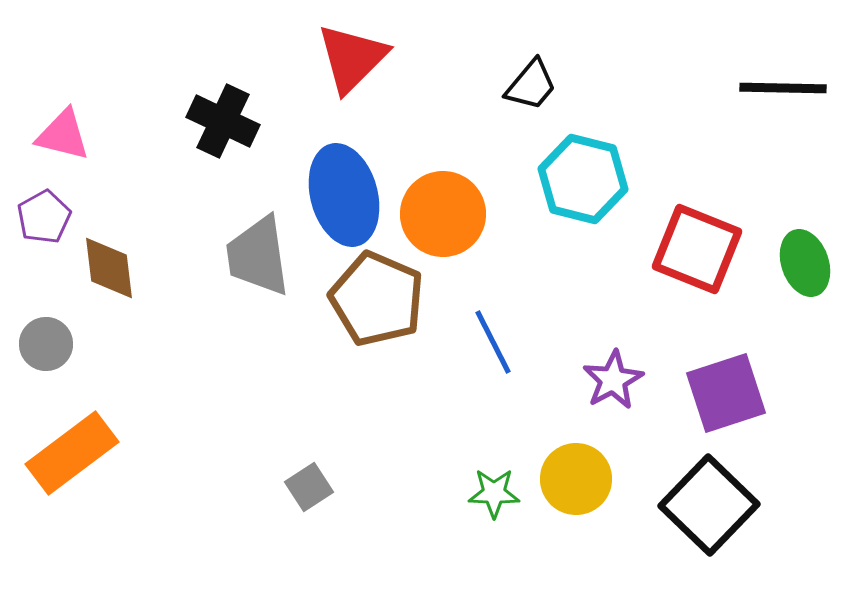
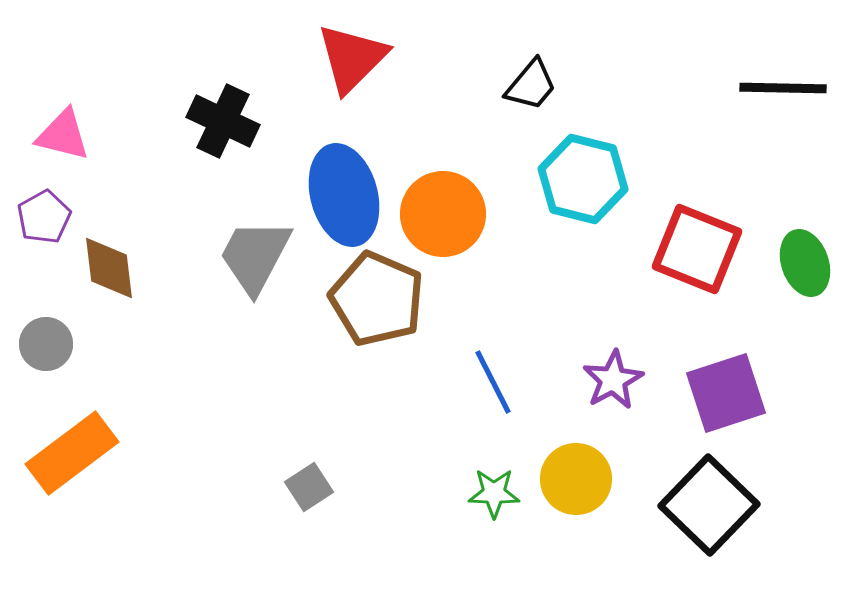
gray trapezoid: moved 3 px left; rotated 36 degrees clockwise
blue line: moved 40 px down
